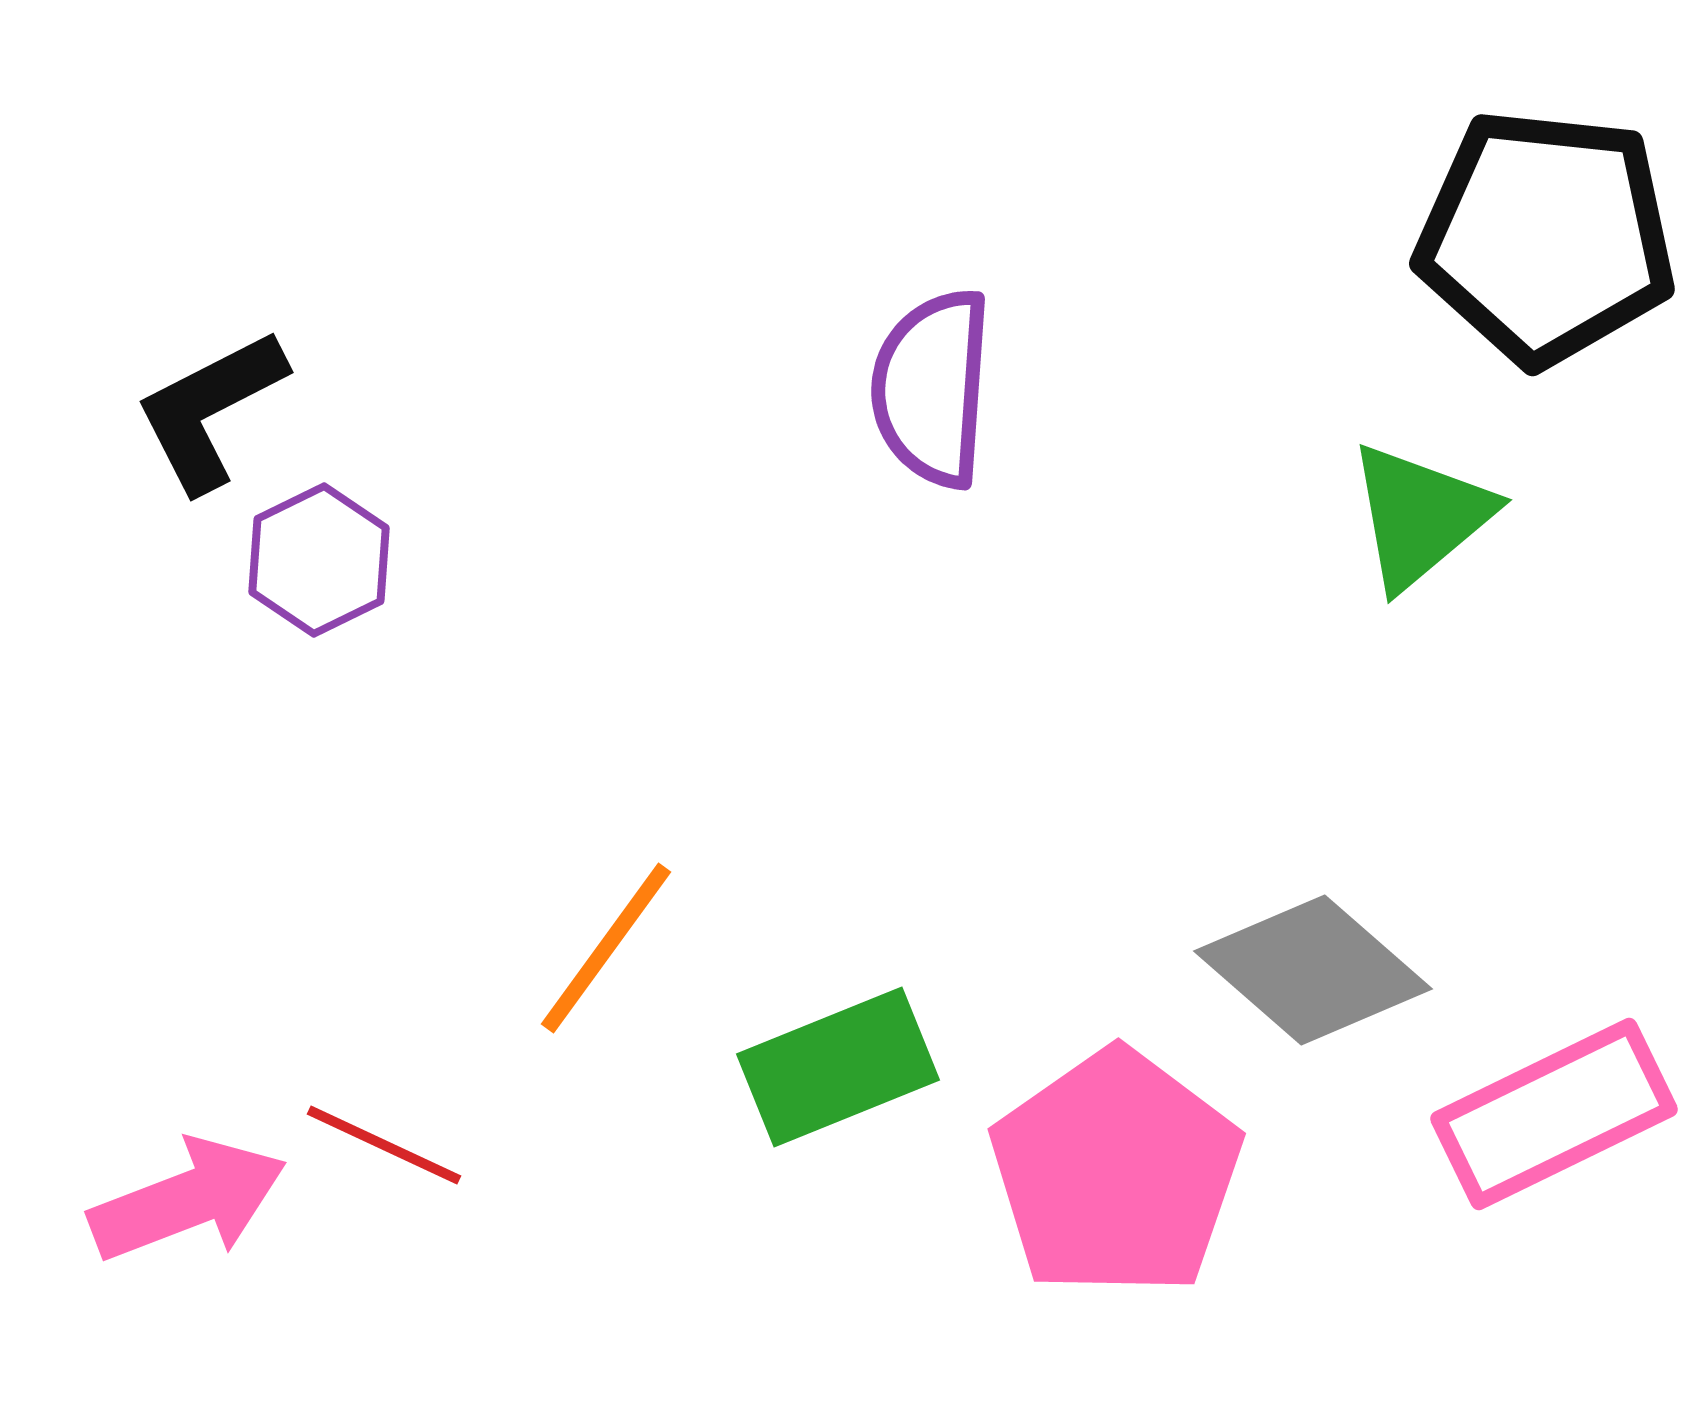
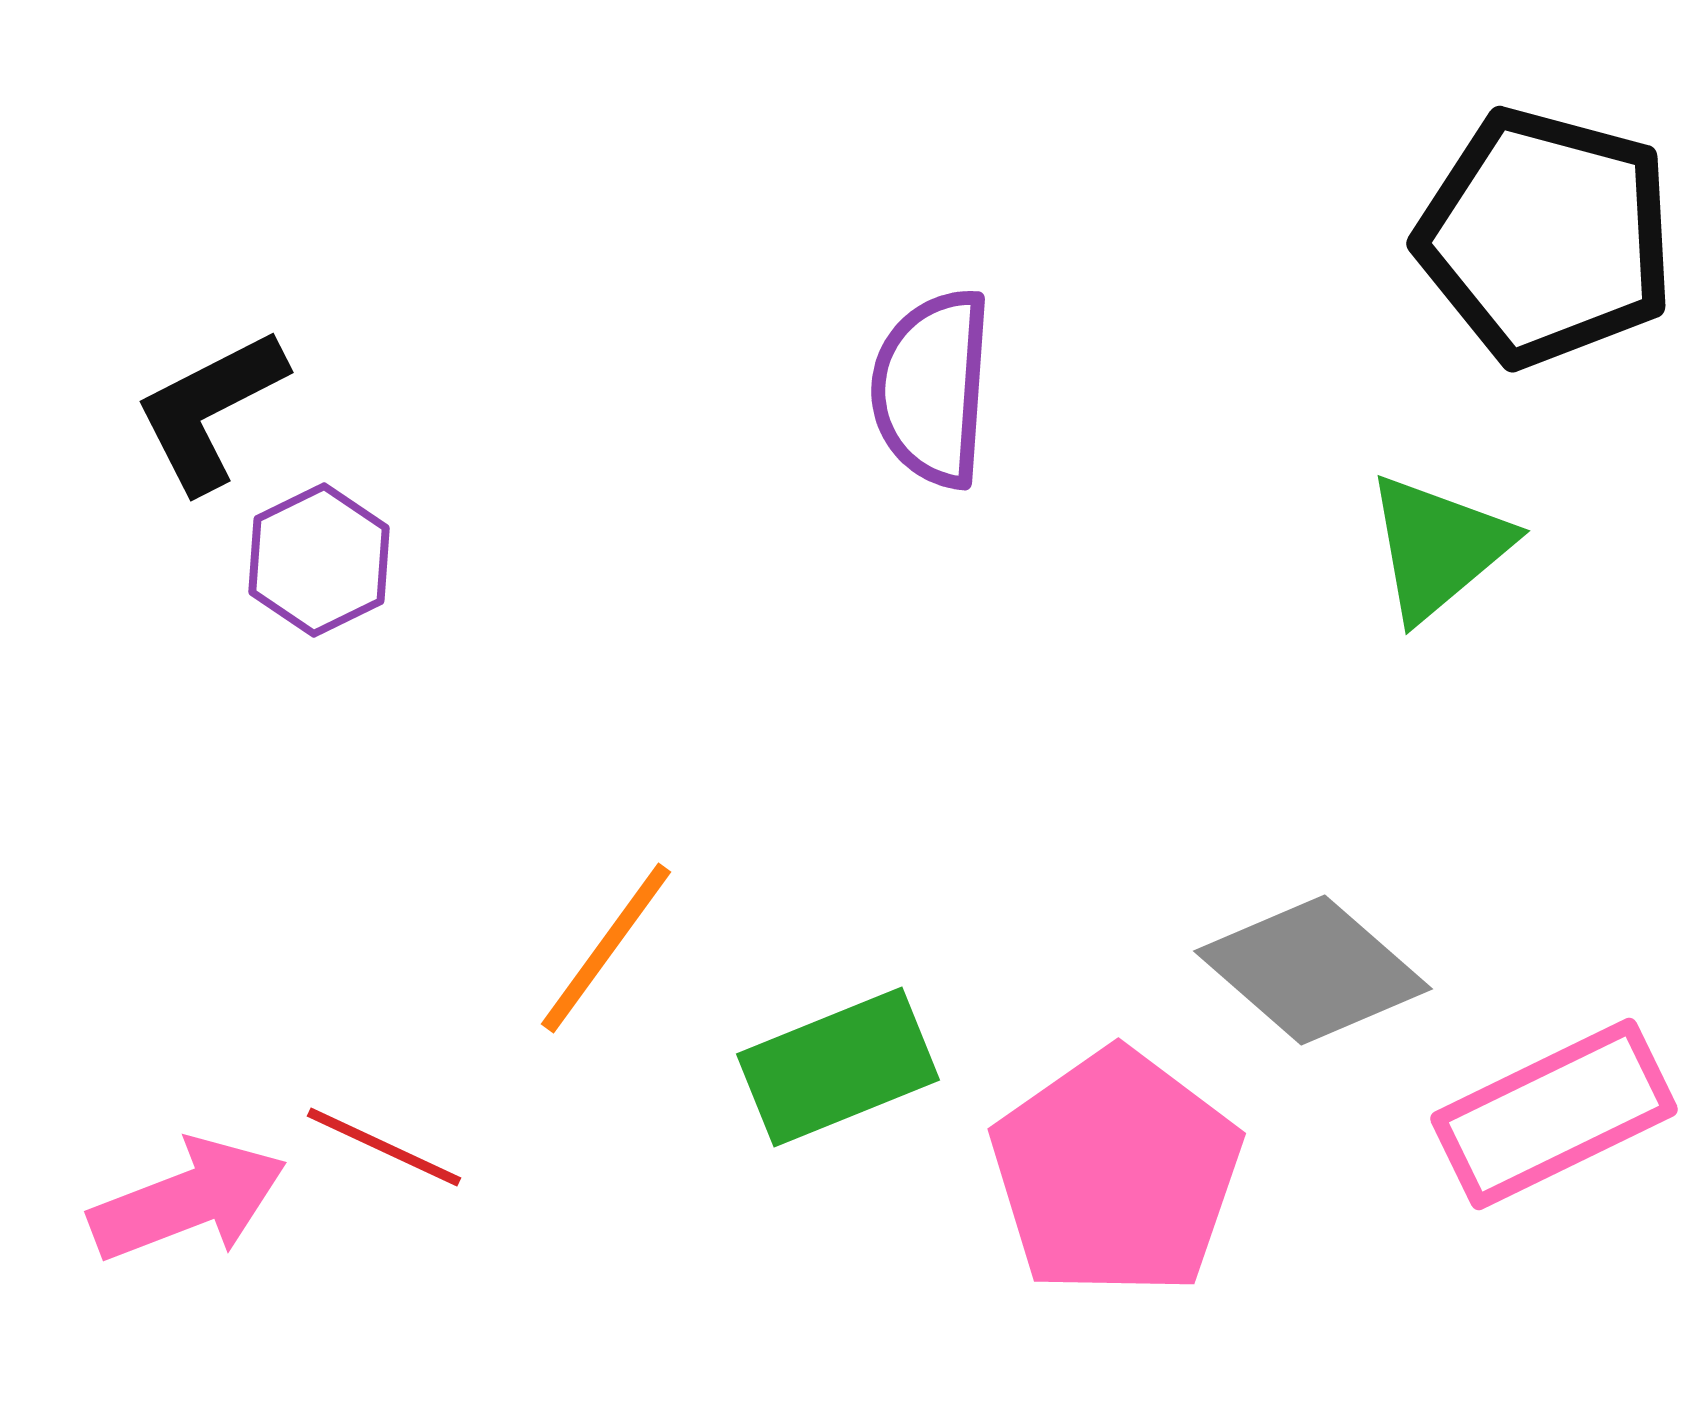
black pentagon: rotated 9 degrees clockwise
green triangle: moved 18 px right, 31 px down
red line: moved 2 px down
